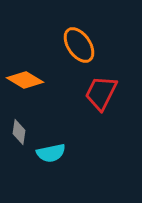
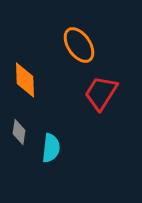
orange diamond: rotated 57 degrees clockwise
red trapezoid: rotated 6 degrees clockwise
cyan semicircle: moved 5 px up; rotated 72 degrees counterclockwise
